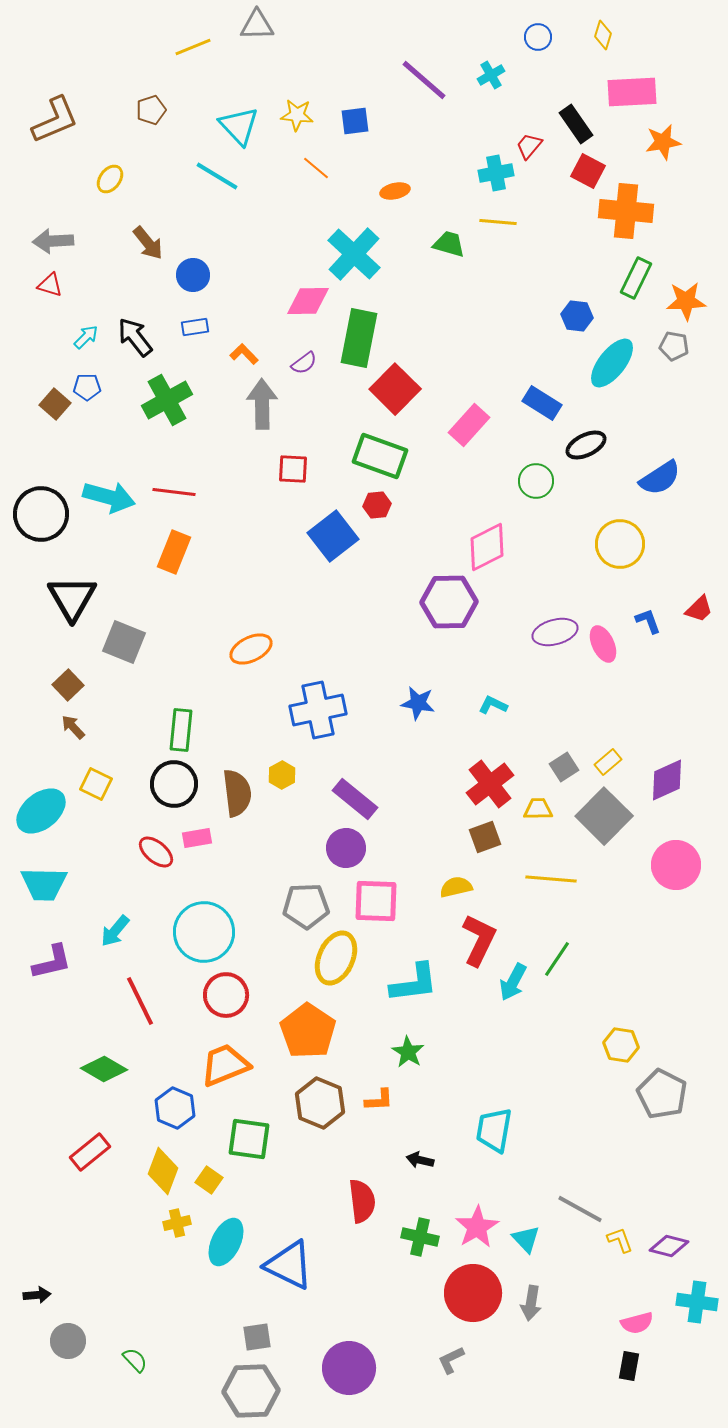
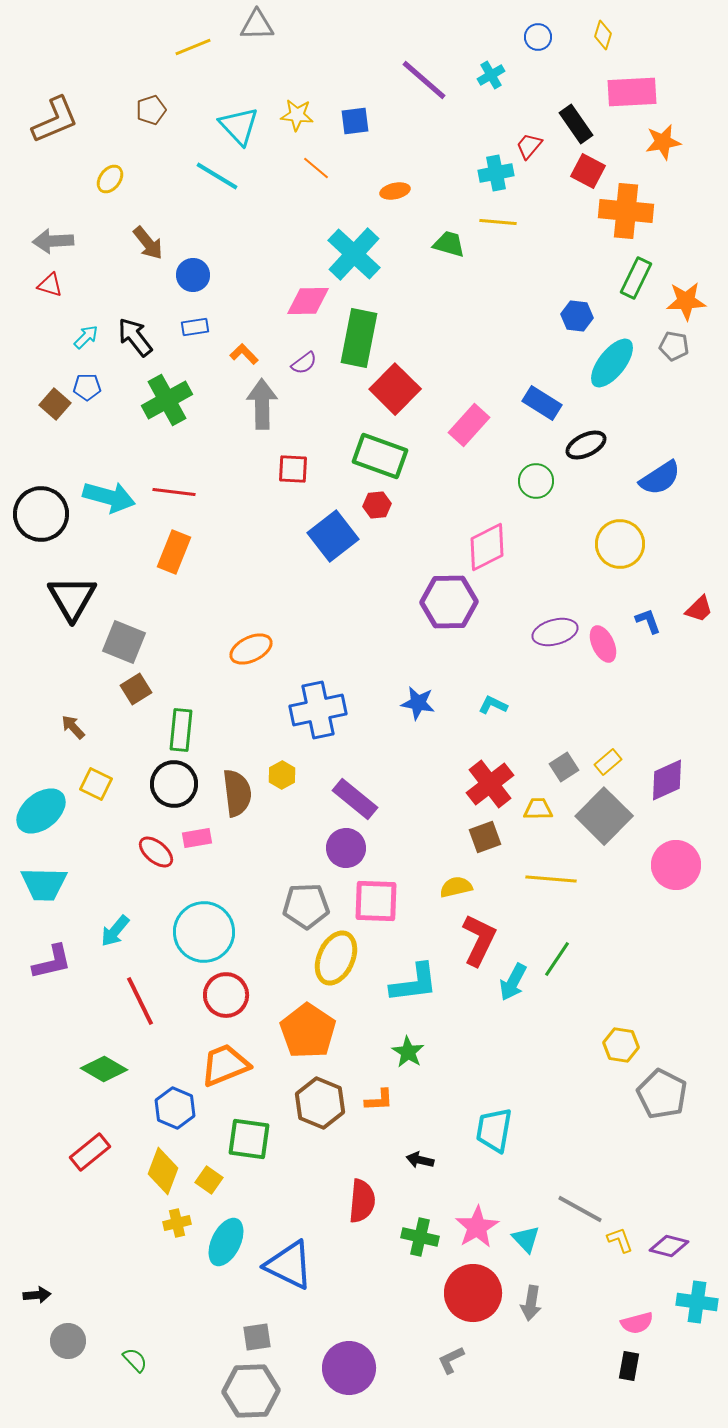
brown square at (68, 685): moved 68 px right, 4 px down; rotated 12 degrees clockwise
red semicircle at (362, 1201): rotated 12 degrees clockwise
